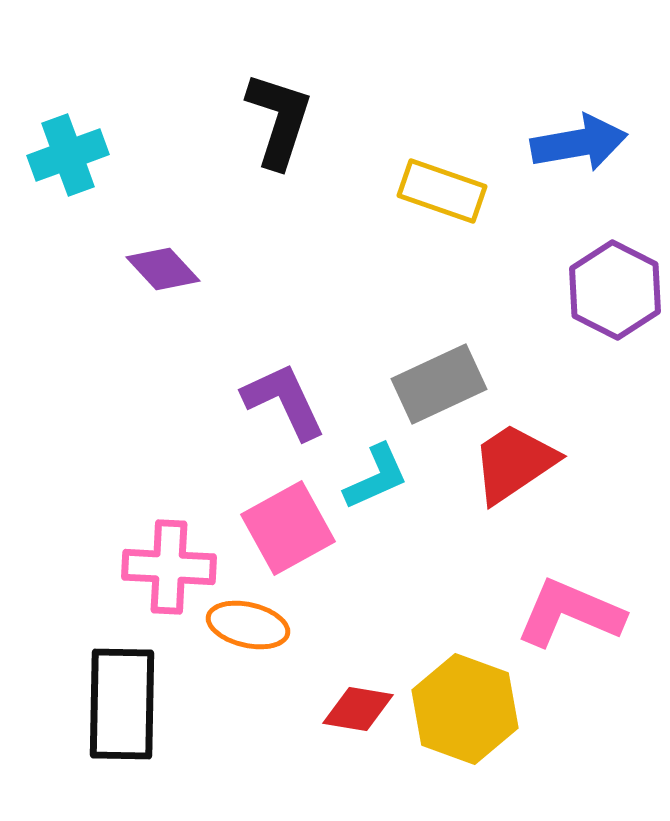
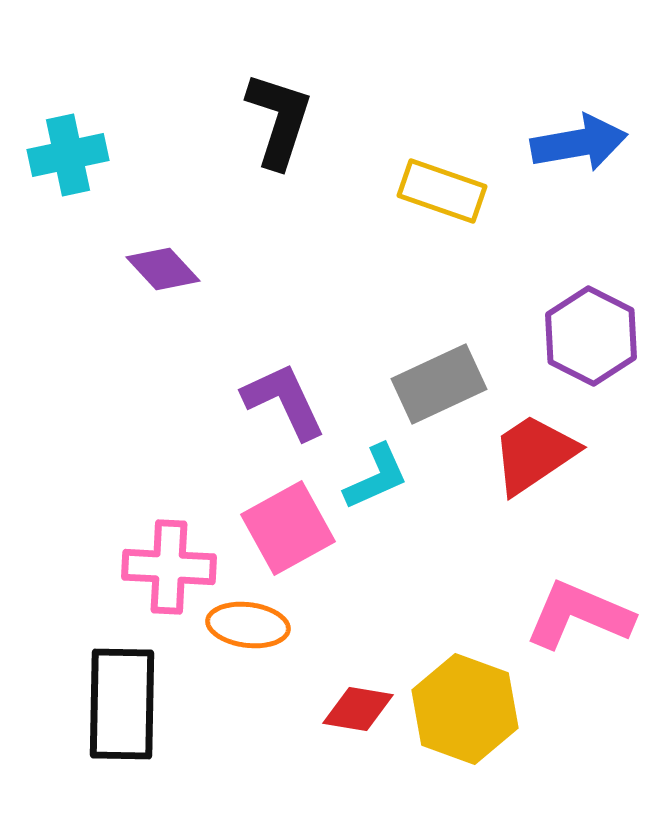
cyan cross: rotated 8 degrees clockwise
purple hexagon: moved 24 px left, 46 px down
red trapezoid: moved 20 px right, 9 px up
pink L-shape: moved 9 px right, 2 px down
orange ellipse: rotated 6 degrees counterclockwise
